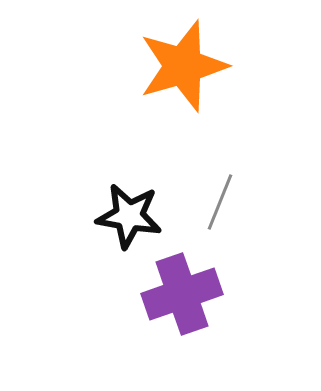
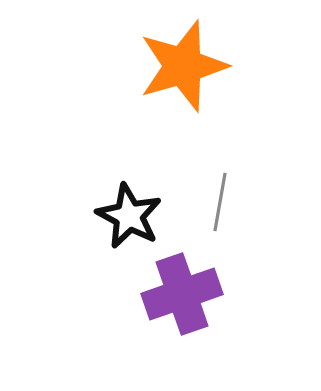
gray line: rotated 12 degrees counterclockwise
black star: rotated 18 degrees clockwise
